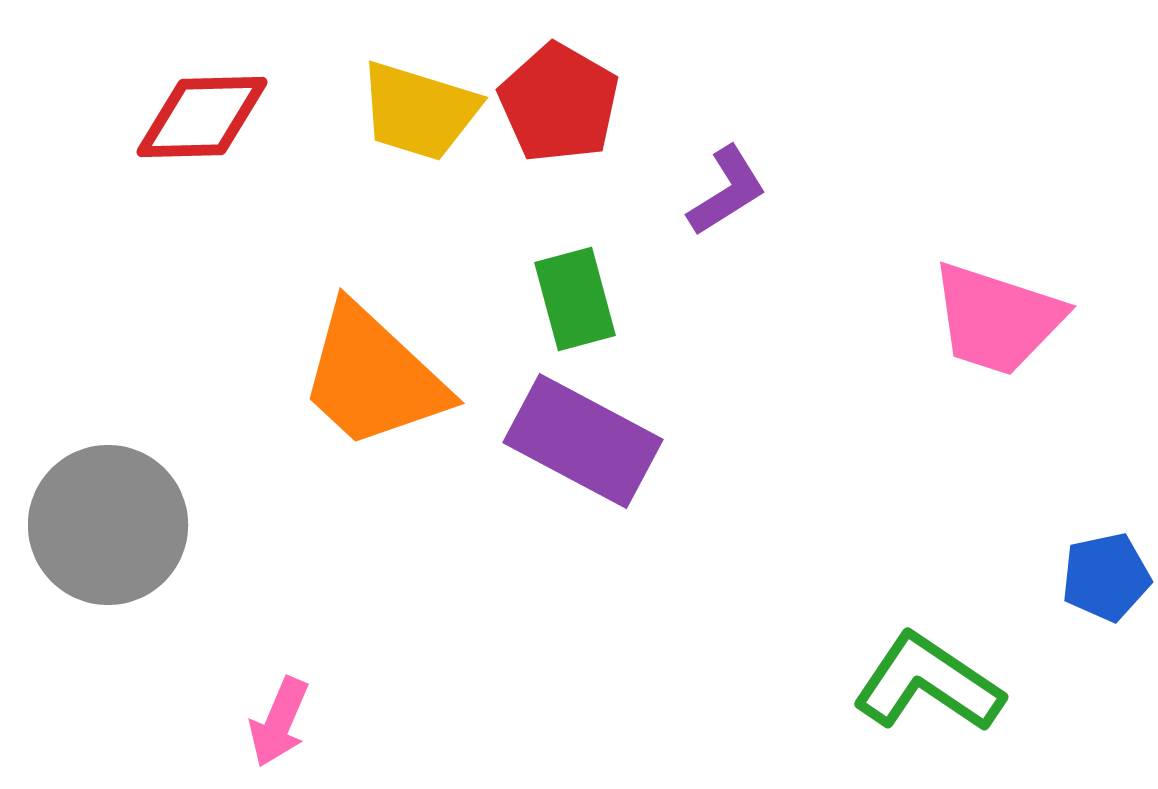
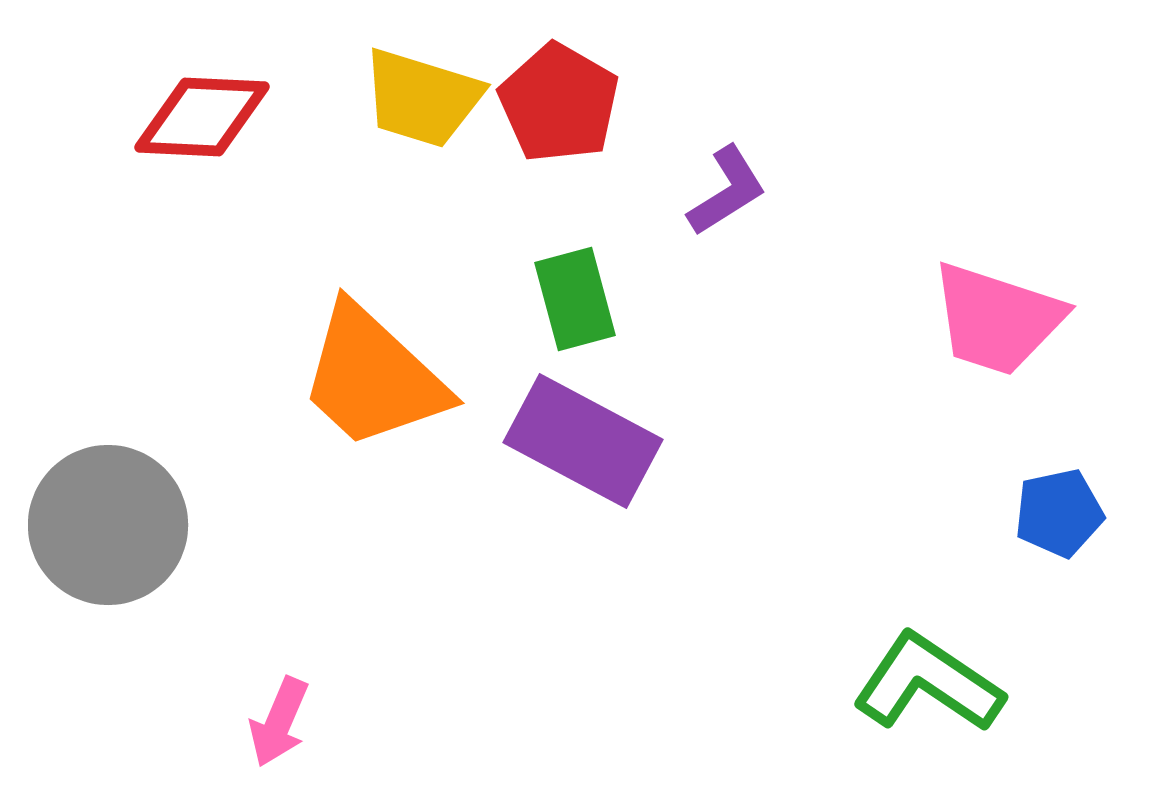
yellow trapezoid: moved 3 px right, 13 px up
red diamond: rotated 4 degrees clockwise
blue pentagon: moved 47 px left, 64 px up
